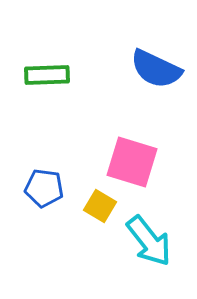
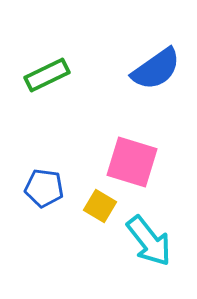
blue semicircle: rotated 60 degrees counterclockwise
green rectangle: rotated 24 degrees counterclockwise
